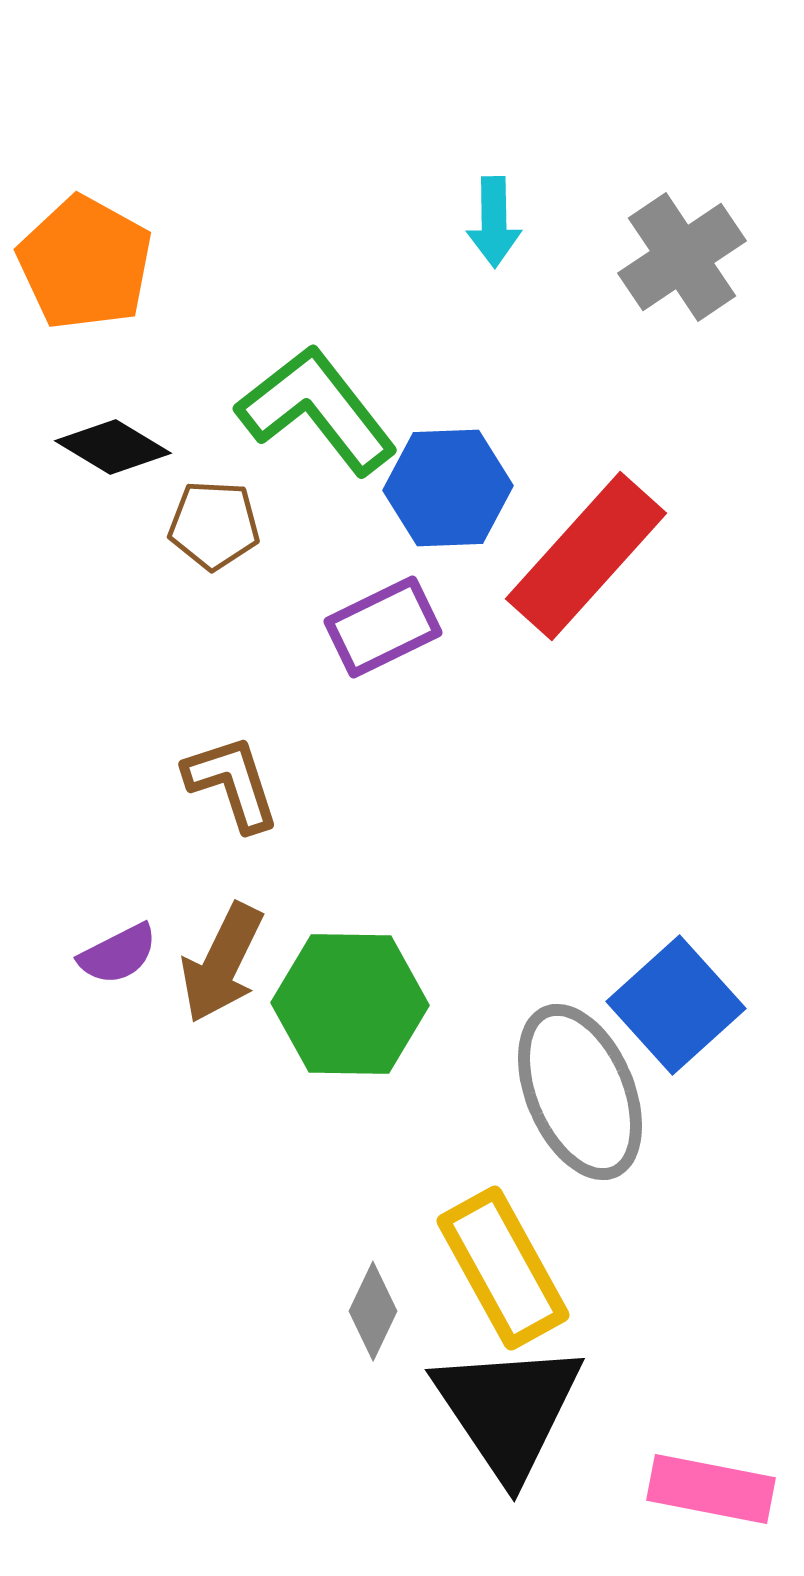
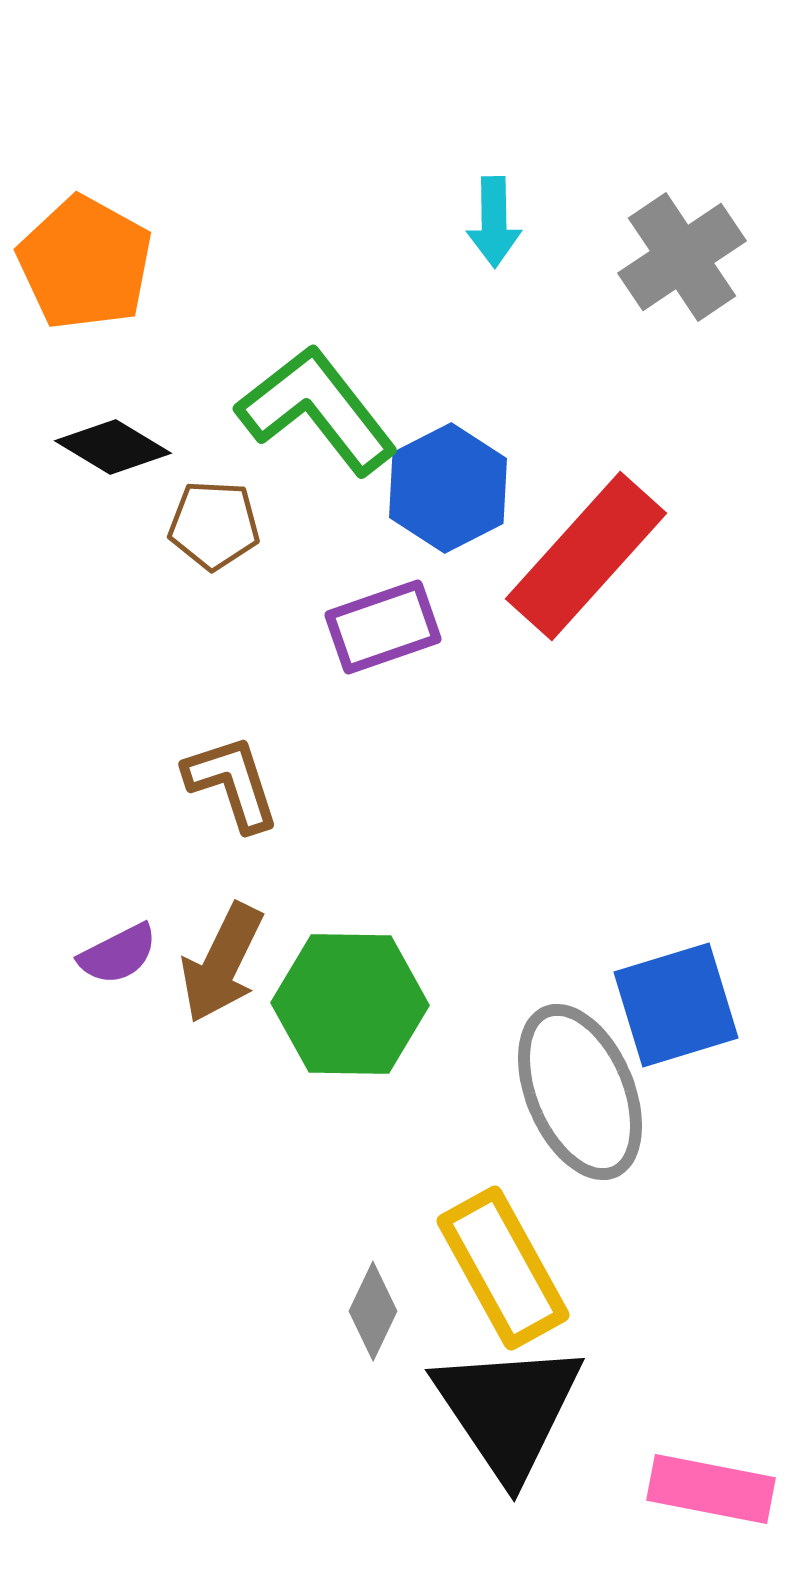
blue hexagon: rotated 25 degrees counterclockwise
purple rectangle: rotated 7 degrees clockwise
blue square: rotated 25 degrees clockwise
